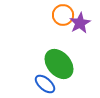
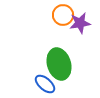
purple star: rotated 20 degrees clockwise
green ellipse: rotated 24 degrees clockwise
